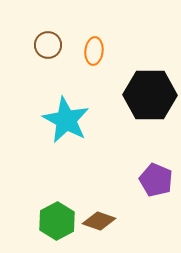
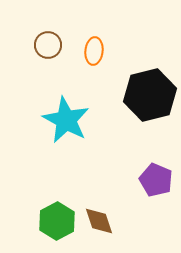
black hexagon: rotated 15 degrees counterclockwise
brown diamond: rotated 52 degrees clockwise
